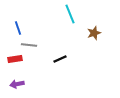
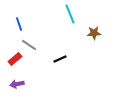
blue line: moved 1 px right, 4 px up
brown star: rotated 16 degrees clockwise
gray line: rotated 28 degrees clockwise
red rectangle: rotated 32 degrees counterclockwise
